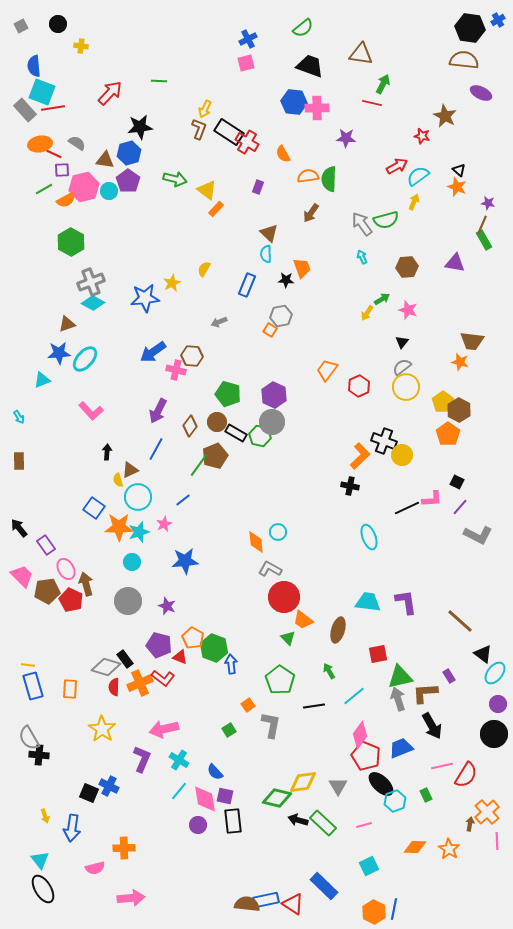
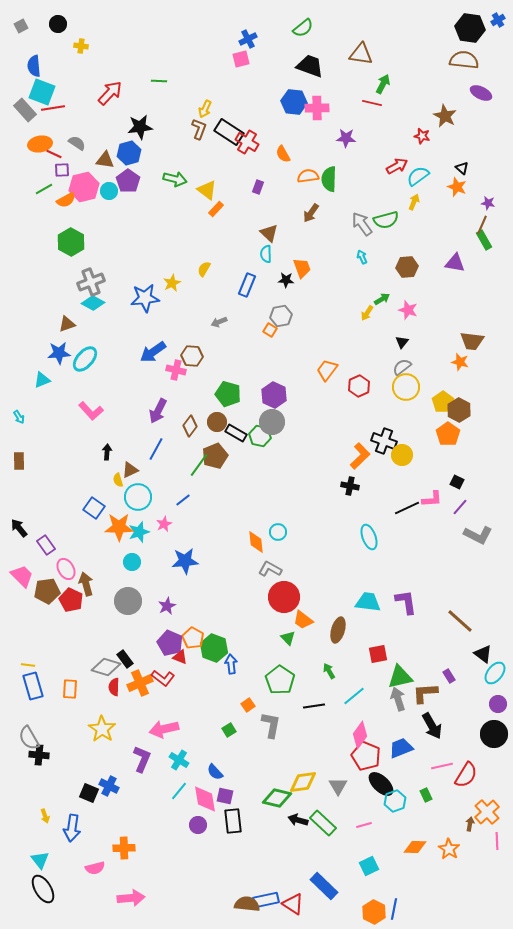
pink square at (246, 63): moved 5 px left, 4 px up
black triangle at (459, 170): moved 3 px right, 2 px up
purple star at (167, 606): rotated 24 degrees clockwise
purple pentagon at (159, 645): moved 11 px right, 2 px up; rotated 10 degrees clockwise
